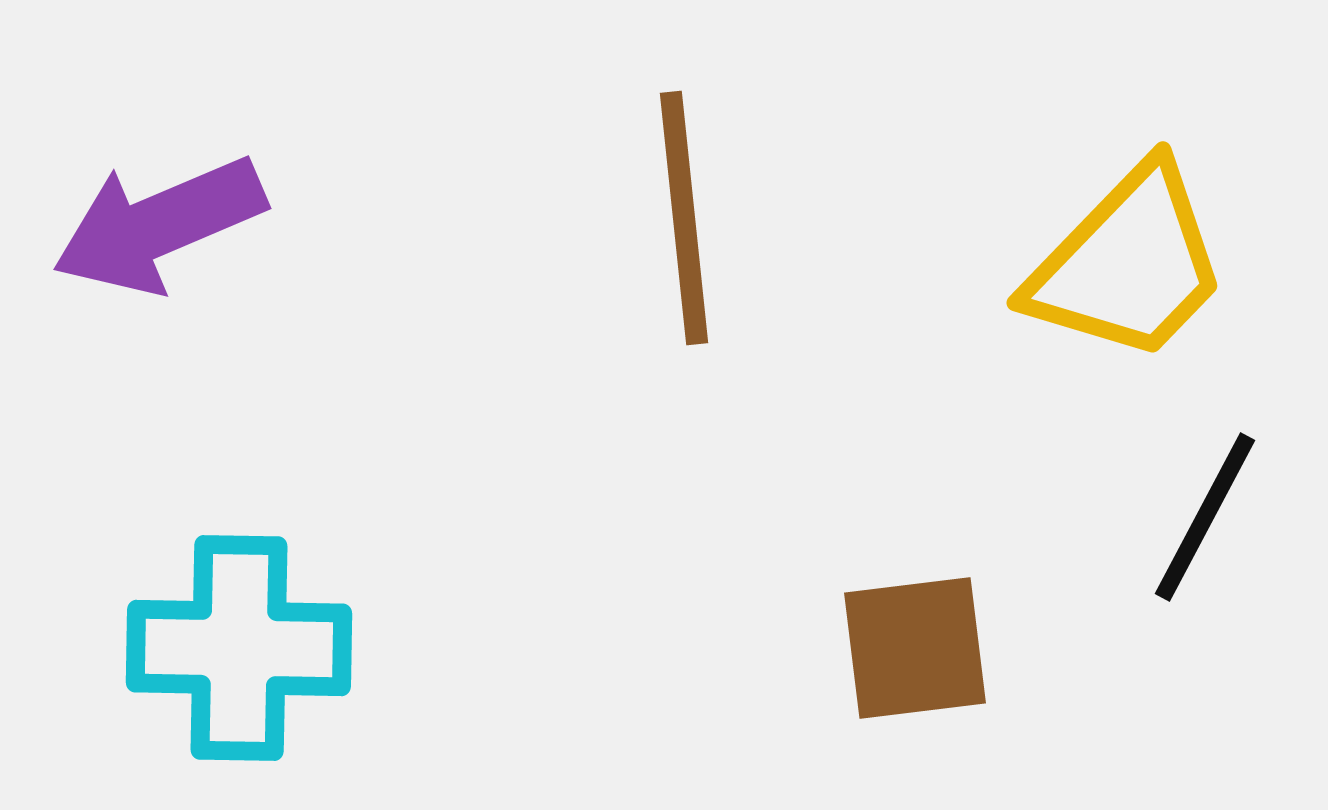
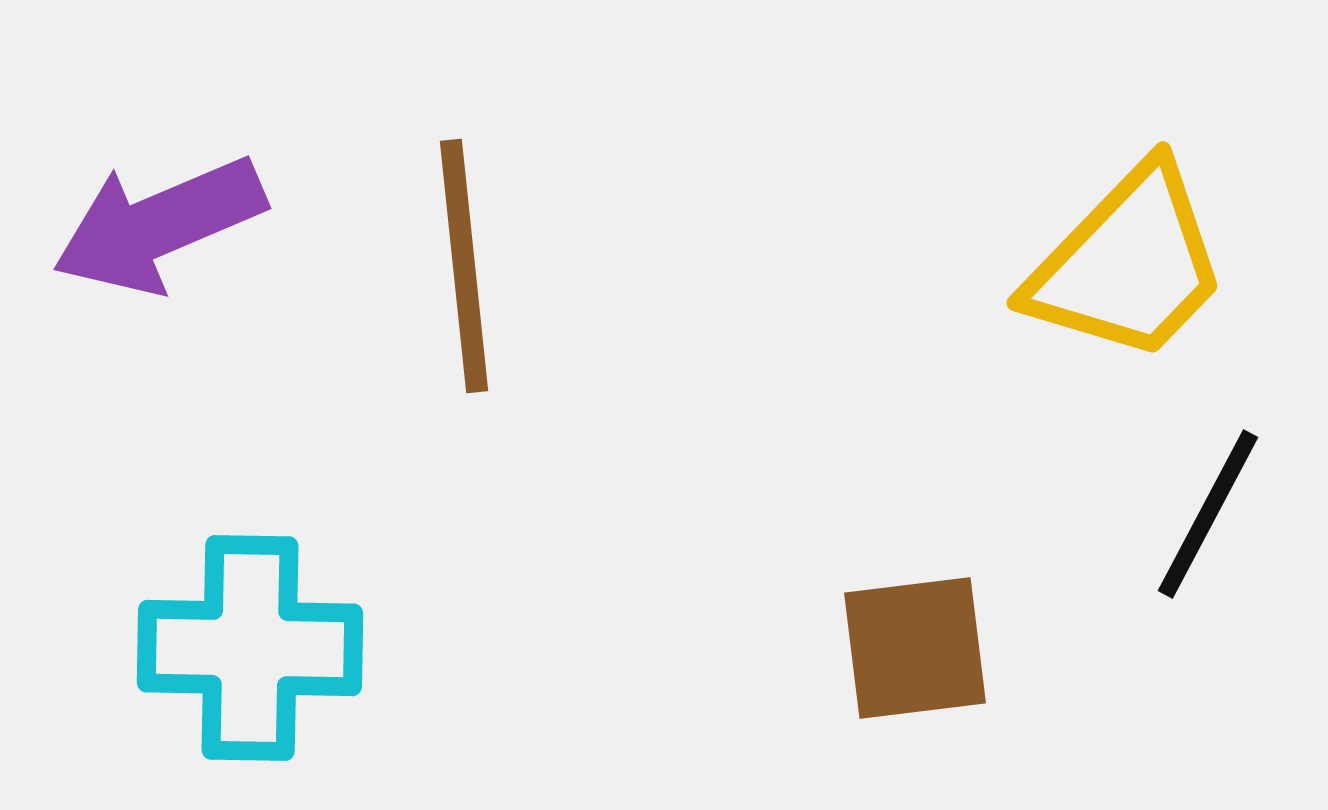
brown line: moved 220 px left, 48 px down
black line: moved 3 px right, 3 px up
cyan cross: moved 11 px right
